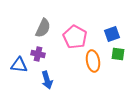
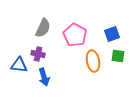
pink pentagon: moved 2 px up
green square: moved 2 px down
blue arrow: moved 3 px left, 3 px up
